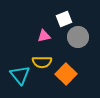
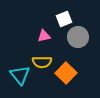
orange square: moved 1 px up
